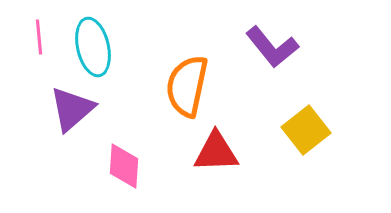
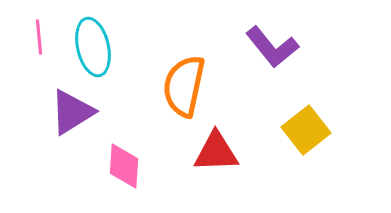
orange semicircle: moved 3 px left
purple triangle: moved 3 px down; rotated 9 degrees clockwise
